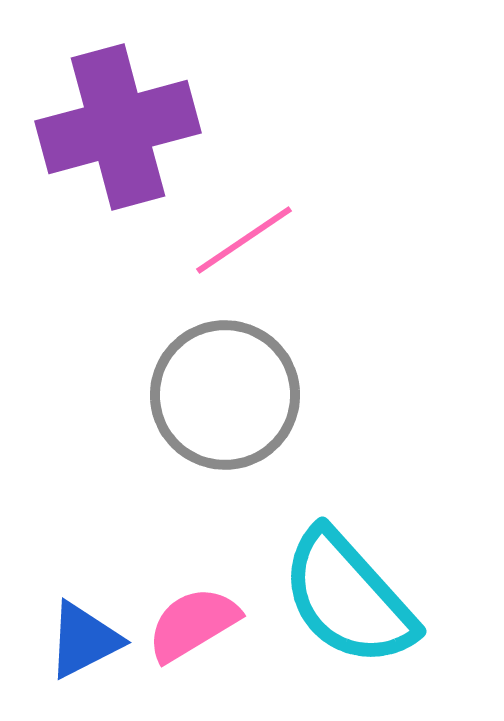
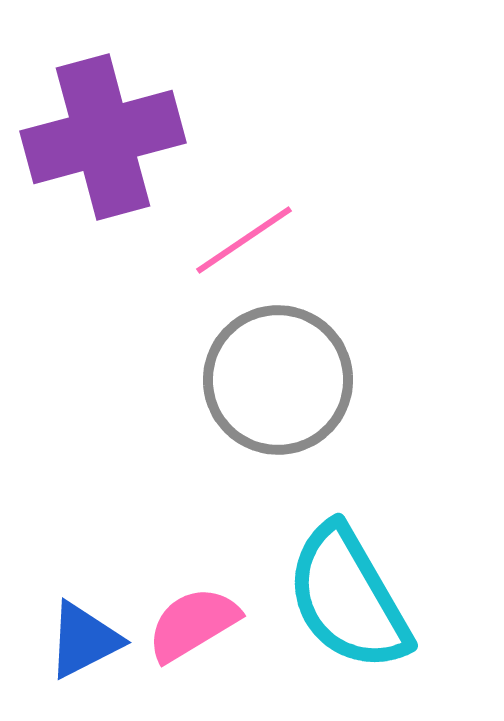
purple cross: moved 15 px left, 10 px down
gray circle: moved 53 px right, 15 px up
cyan semicircle: rotated 12 degrees clockwise
